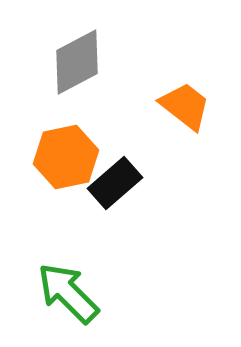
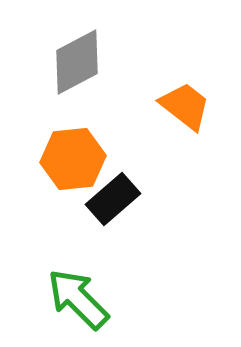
orange hexagon: moved 7 px right, 2 px down; rotated 6 degrees clockwise
black rectangle: moved 2 px left, 16 px down
green arrow: moved 10 px right, 6 px down
